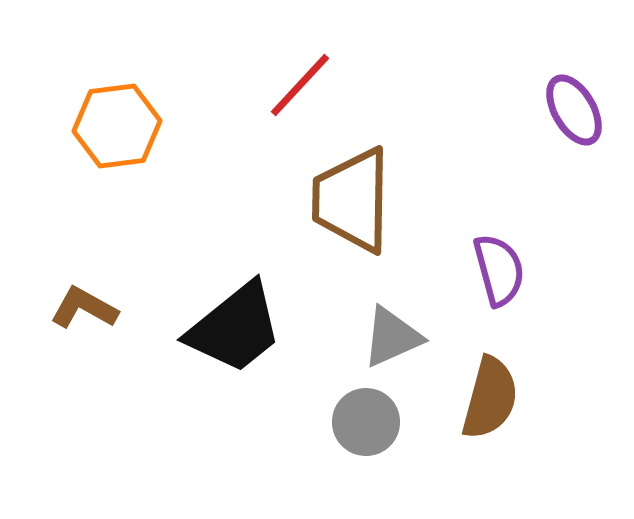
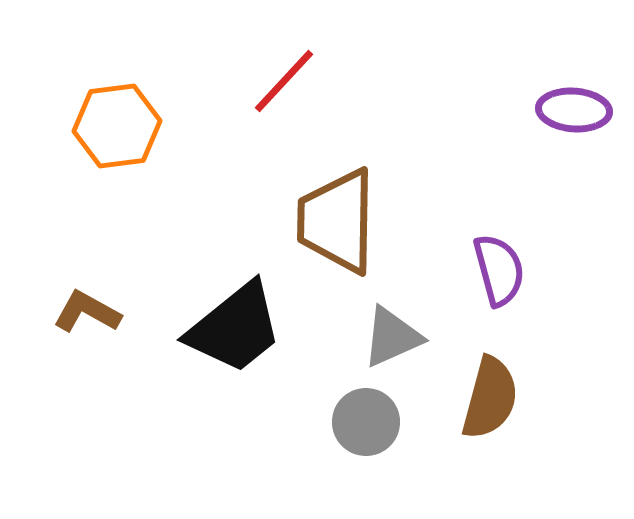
red line: moved 16 px left, 4 px up
purple ellipse: rotated 56 degrees counterclockwise
brown trapezoid: moved 15 px left, 21 px down
brown L-shape: moved 3 px right, 4 px down
